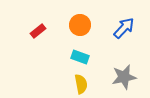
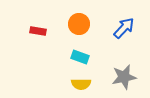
orange circle: moved 1 px left, 1 px up
red rectangle: rotated 49 degrees clockwise
yellow semicircle: rotated 102 degrees clockwise
